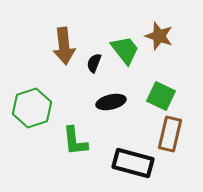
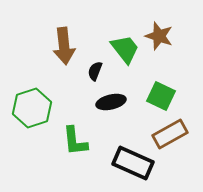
green trapezoid: moved 1 px up
black semicircle: moved 1 px right, 8 px down
brown rectangle: rotated 48 degrees clockwise
black rectangle: rotated 9 degrees clockwise
